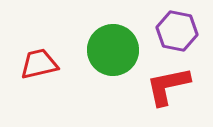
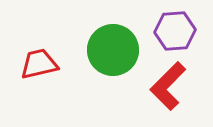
purple hexagon: moved 2 px left; rotated 15 degrees counterclockwise
red L-shape: rotated 33 degrees counterclockwise
